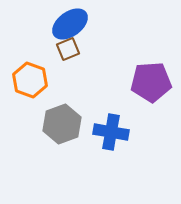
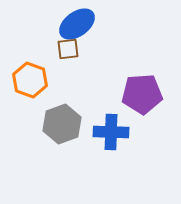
blue ellipse: moved 7 px right
brown square: rotated 15 degrees clockwise
purple pentagon: moved 9 px left, 12 px down
blue cross: rotated 8 degrees counterclockwise
